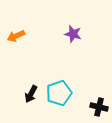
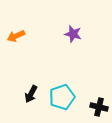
cyan pentagon: moved 3 px right, 4 px down
